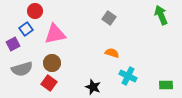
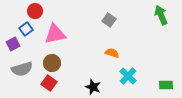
gray square: moved 2 px down
cyan cross: rotated 18 degrees clockwise
